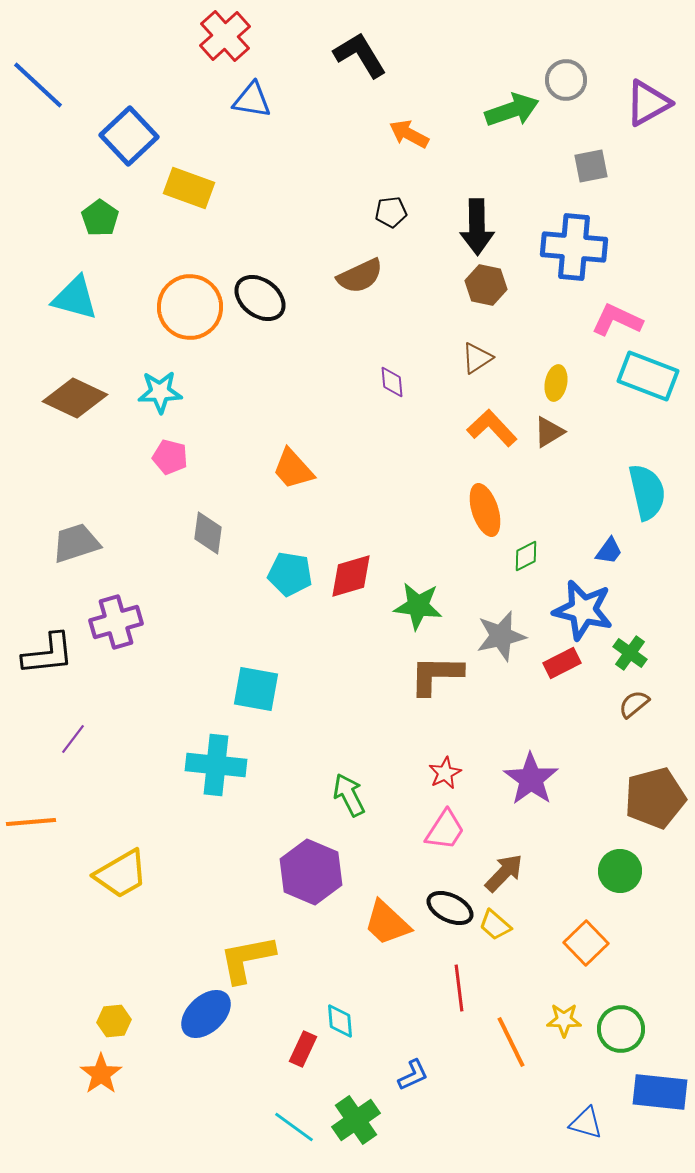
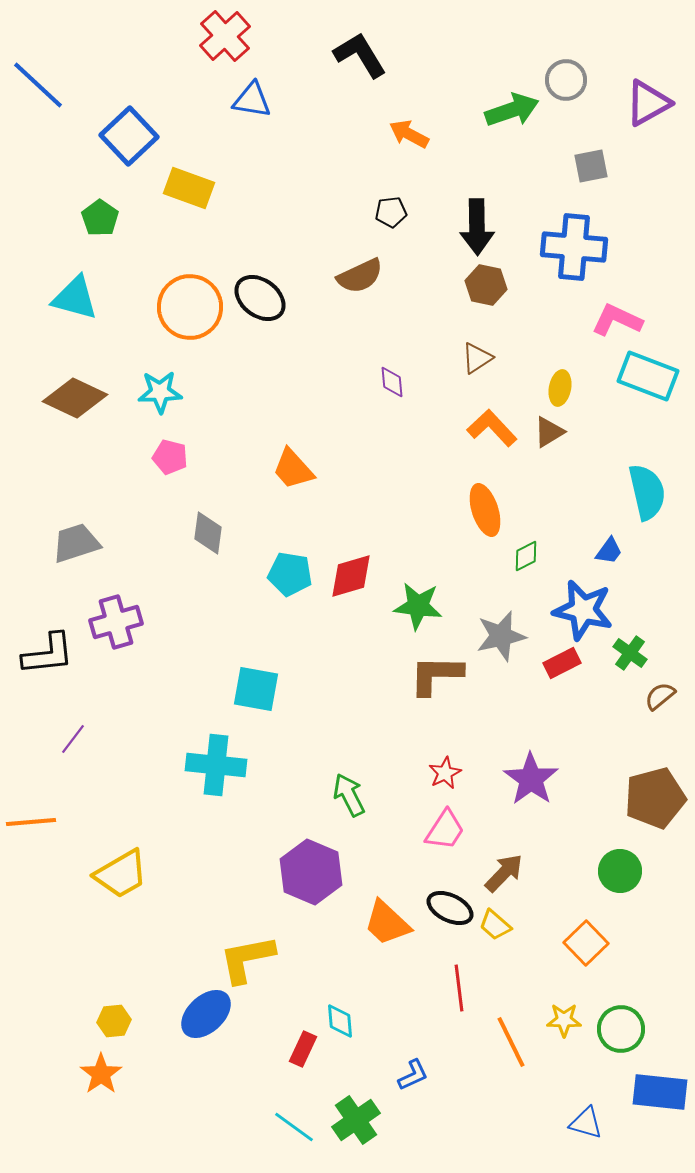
yellow ellipse at (556, 383): moved 4 px right, 5 px down
brown semicircle at (634, 704): moved 26 px right, 8 px up
